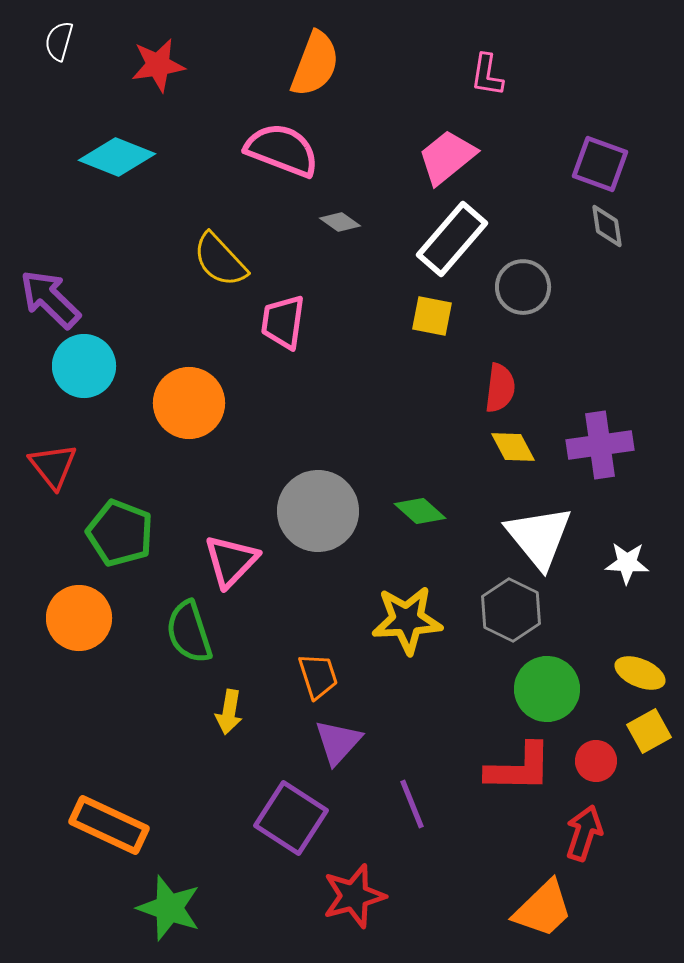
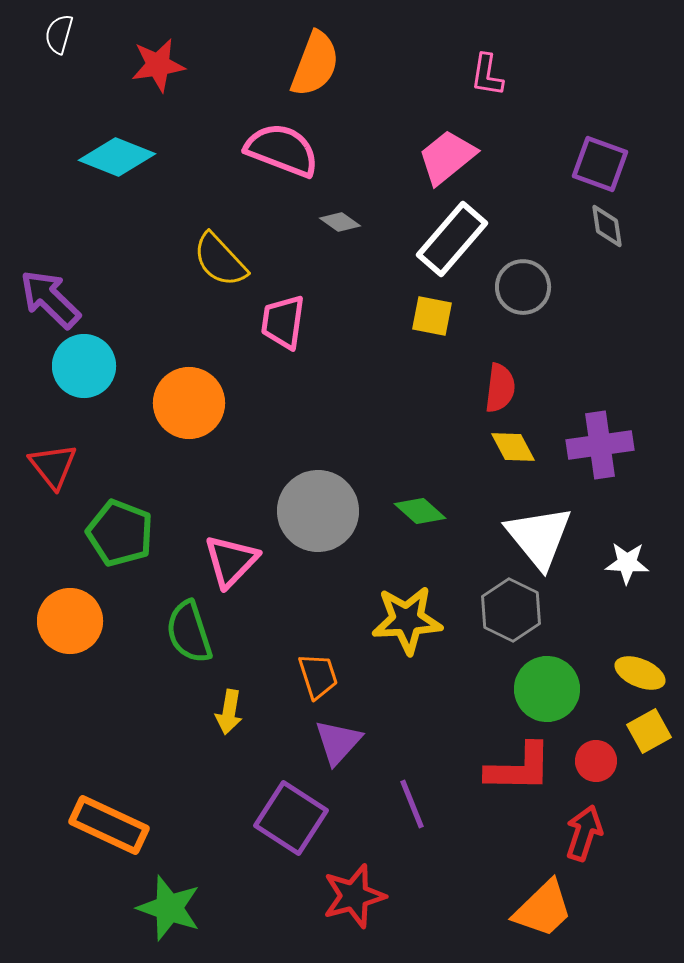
white semicircle at (59, 41): moved 7 px up
orange circle at (79, 618): moved 9 px left, 3 px down
